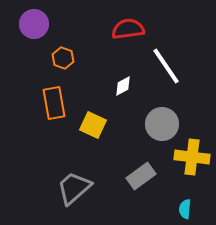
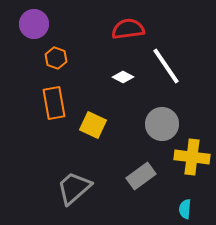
orange hexagon: moved 7 px left
white diamond: moved 9 px up; rotated 55 degrees clockwise
